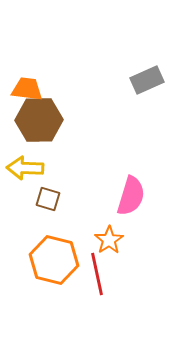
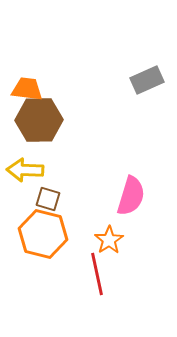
yellow arrow: moved 2 px down
orange hexagon: moved 11 px left, 26 px up
